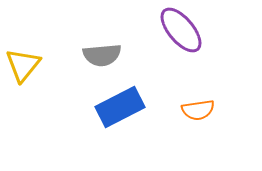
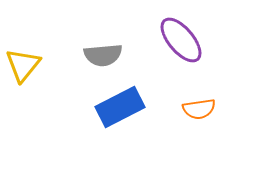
purple ellipse: moved 10 px down
gray semicircle: moved 1 px right
orange semicircle: moved 1 px right, 1 px up
